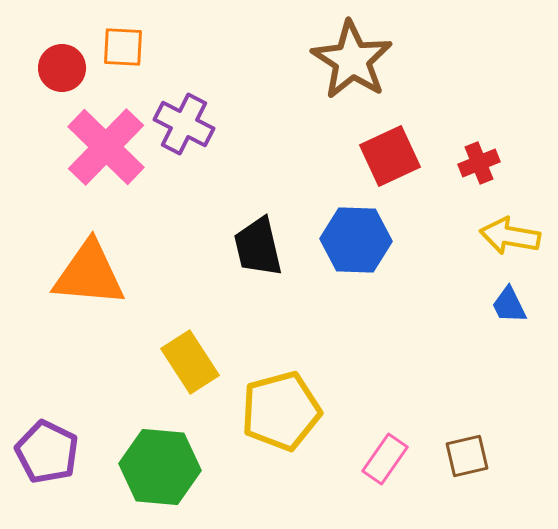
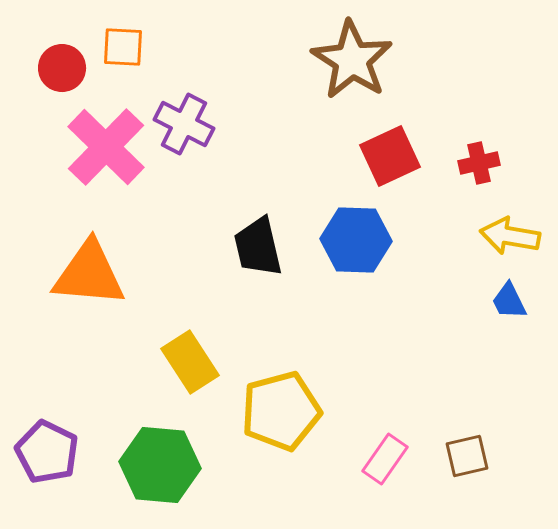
red cross: rotated 9 degrees clockwise
blue trapezoid: moved 4 px up
green hexagon: moved 2 px up
